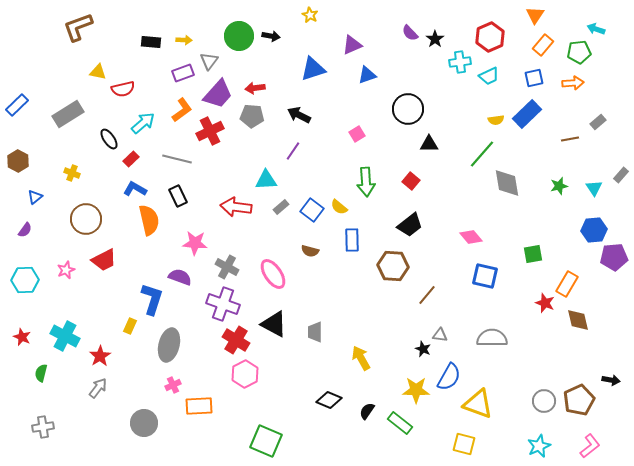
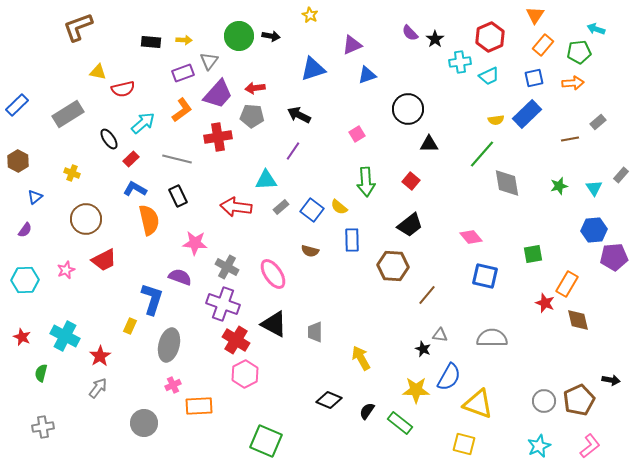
red cross at (210, 131): moved 8 px right, 6 px down; rotated 16 degrees clockwise
